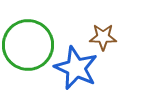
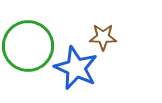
green circle: moved 1 px down
